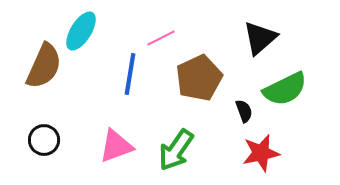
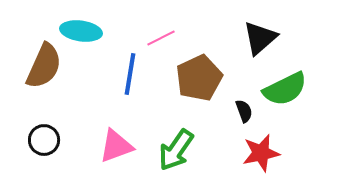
cyan ellipse: rotated 66 degrees clockwise
